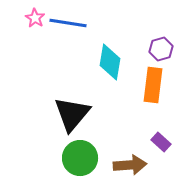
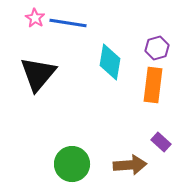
purple hexagon: moved 4 px left, 1 px up
black triangle: moved 34 px left, 40 px up
green circle: moved 8 px left, 6 px down
